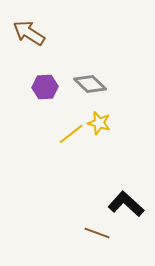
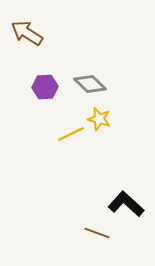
brown arrow: moved 2 px left
yellow star: moved 4 px up
yellow line: rotated 12 degrees clockwise
